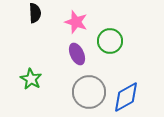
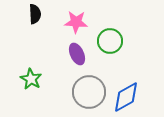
black semicircle: moved 1 px down
pink star: rotated 15 degrees counterclockwise
